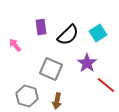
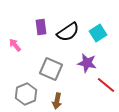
black semicircle: moved 3 px up; rotated 10 degrees clockwise
purple star: rotated 24 degrees counterclockwise
gray hexagon: moved 1 px left, 2 px up; rotated 20 degrees clockwise
